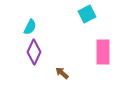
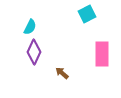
pink rectangle: moved 1 px left, 2 px down
